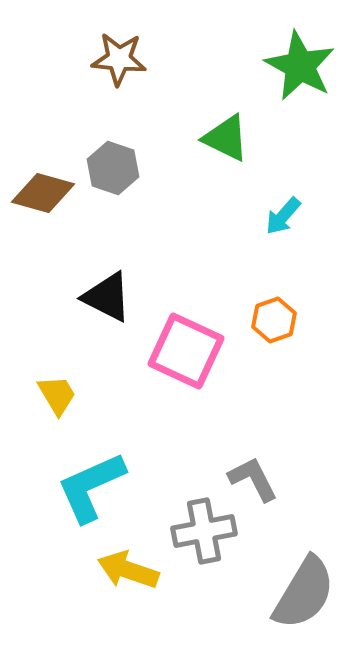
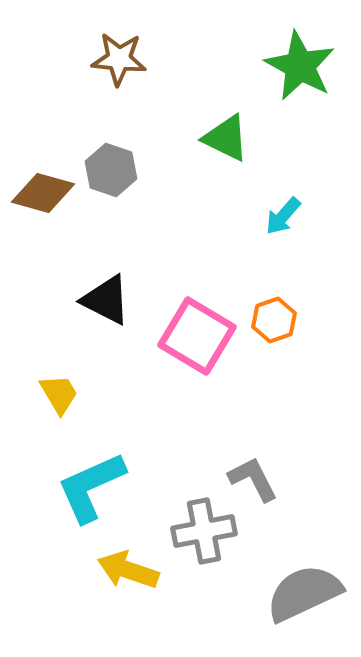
gray hexagon: moved 2 px left, 2 px down
black triangle: moved 1 px left, 3 px down
pink square: moved 11 px right, 15 px up; rotated 6 degrees clockwise
yellow trapezoid: moved 2 px right, 1 px up
gray semicircle: rotated 146 degrees counterclockwise
